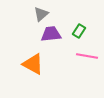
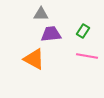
gray triangle: rotated 42 degrees clockwise
green rectangle: moved 4 px right
orange triangle: moved 1 px right, 5 px up
